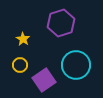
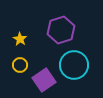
purple hexagon: moved 7 px down
yellow star: moved 3 px left
cyan circle: moved 2 px left
